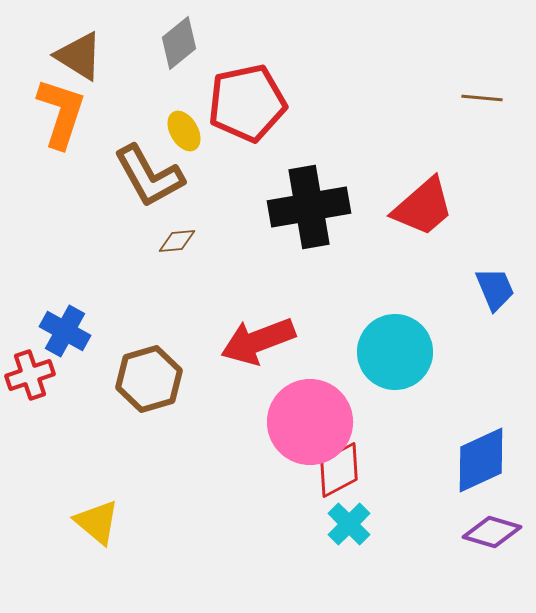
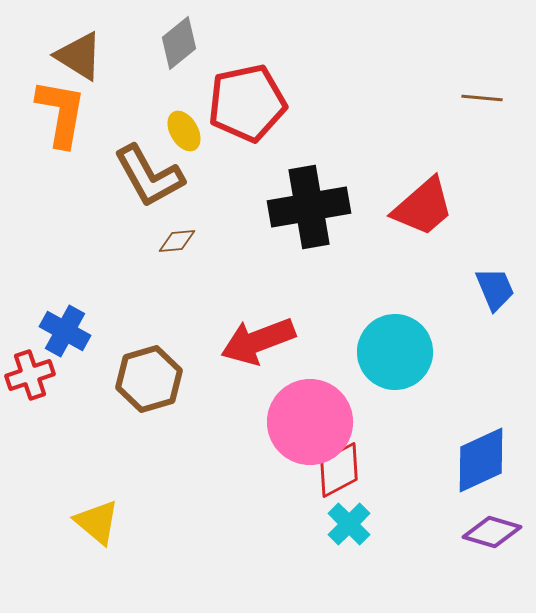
orange L-shape: rotated 8 degrees counterclockwise
